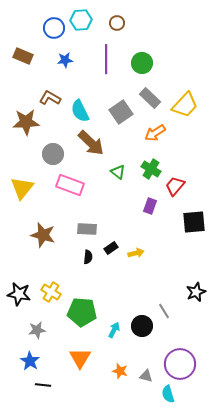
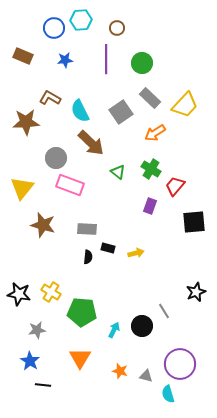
brown circle at (117, 23): moved 5 px down
gray circle at (53, 154): moved 3 px right, 4 px down
brown star at (43, 235): moved 10 px up
black rectangle at (111, 248): moved 3 px left; rotated 48 degrees clockwise
